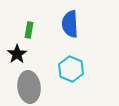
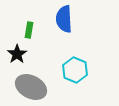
blue semicircle: moved 6 px left, 5 px up
cyan hexagon: moved 4 px right, 1 px down
gray ellipse: moved 2 px right; rotated 56 degrees counterclockwise
